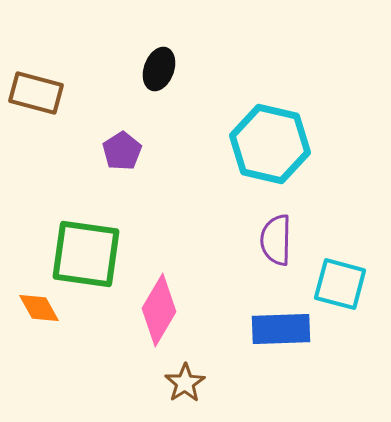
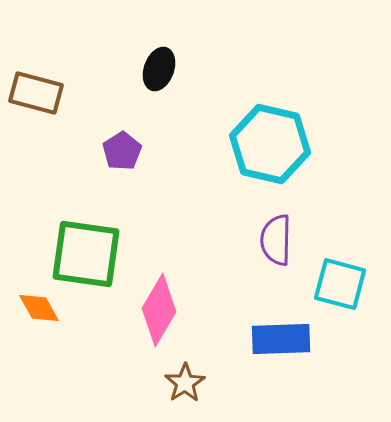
blue rectangle: moved 10 px down
